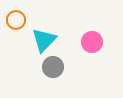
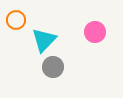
pink circle: moved 3 px right, 10 px up
